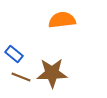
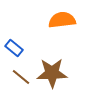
blue rectangle: moved 6 px up
brown line: rotated 18 degrees clockwise
